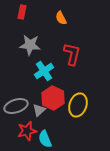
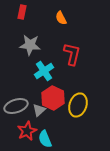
red star: rotated 12 degrees counterclockwise
